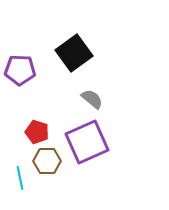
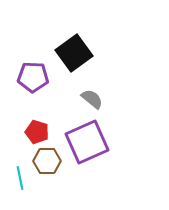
purple pentagon: moved 13 px right, 7 px down
